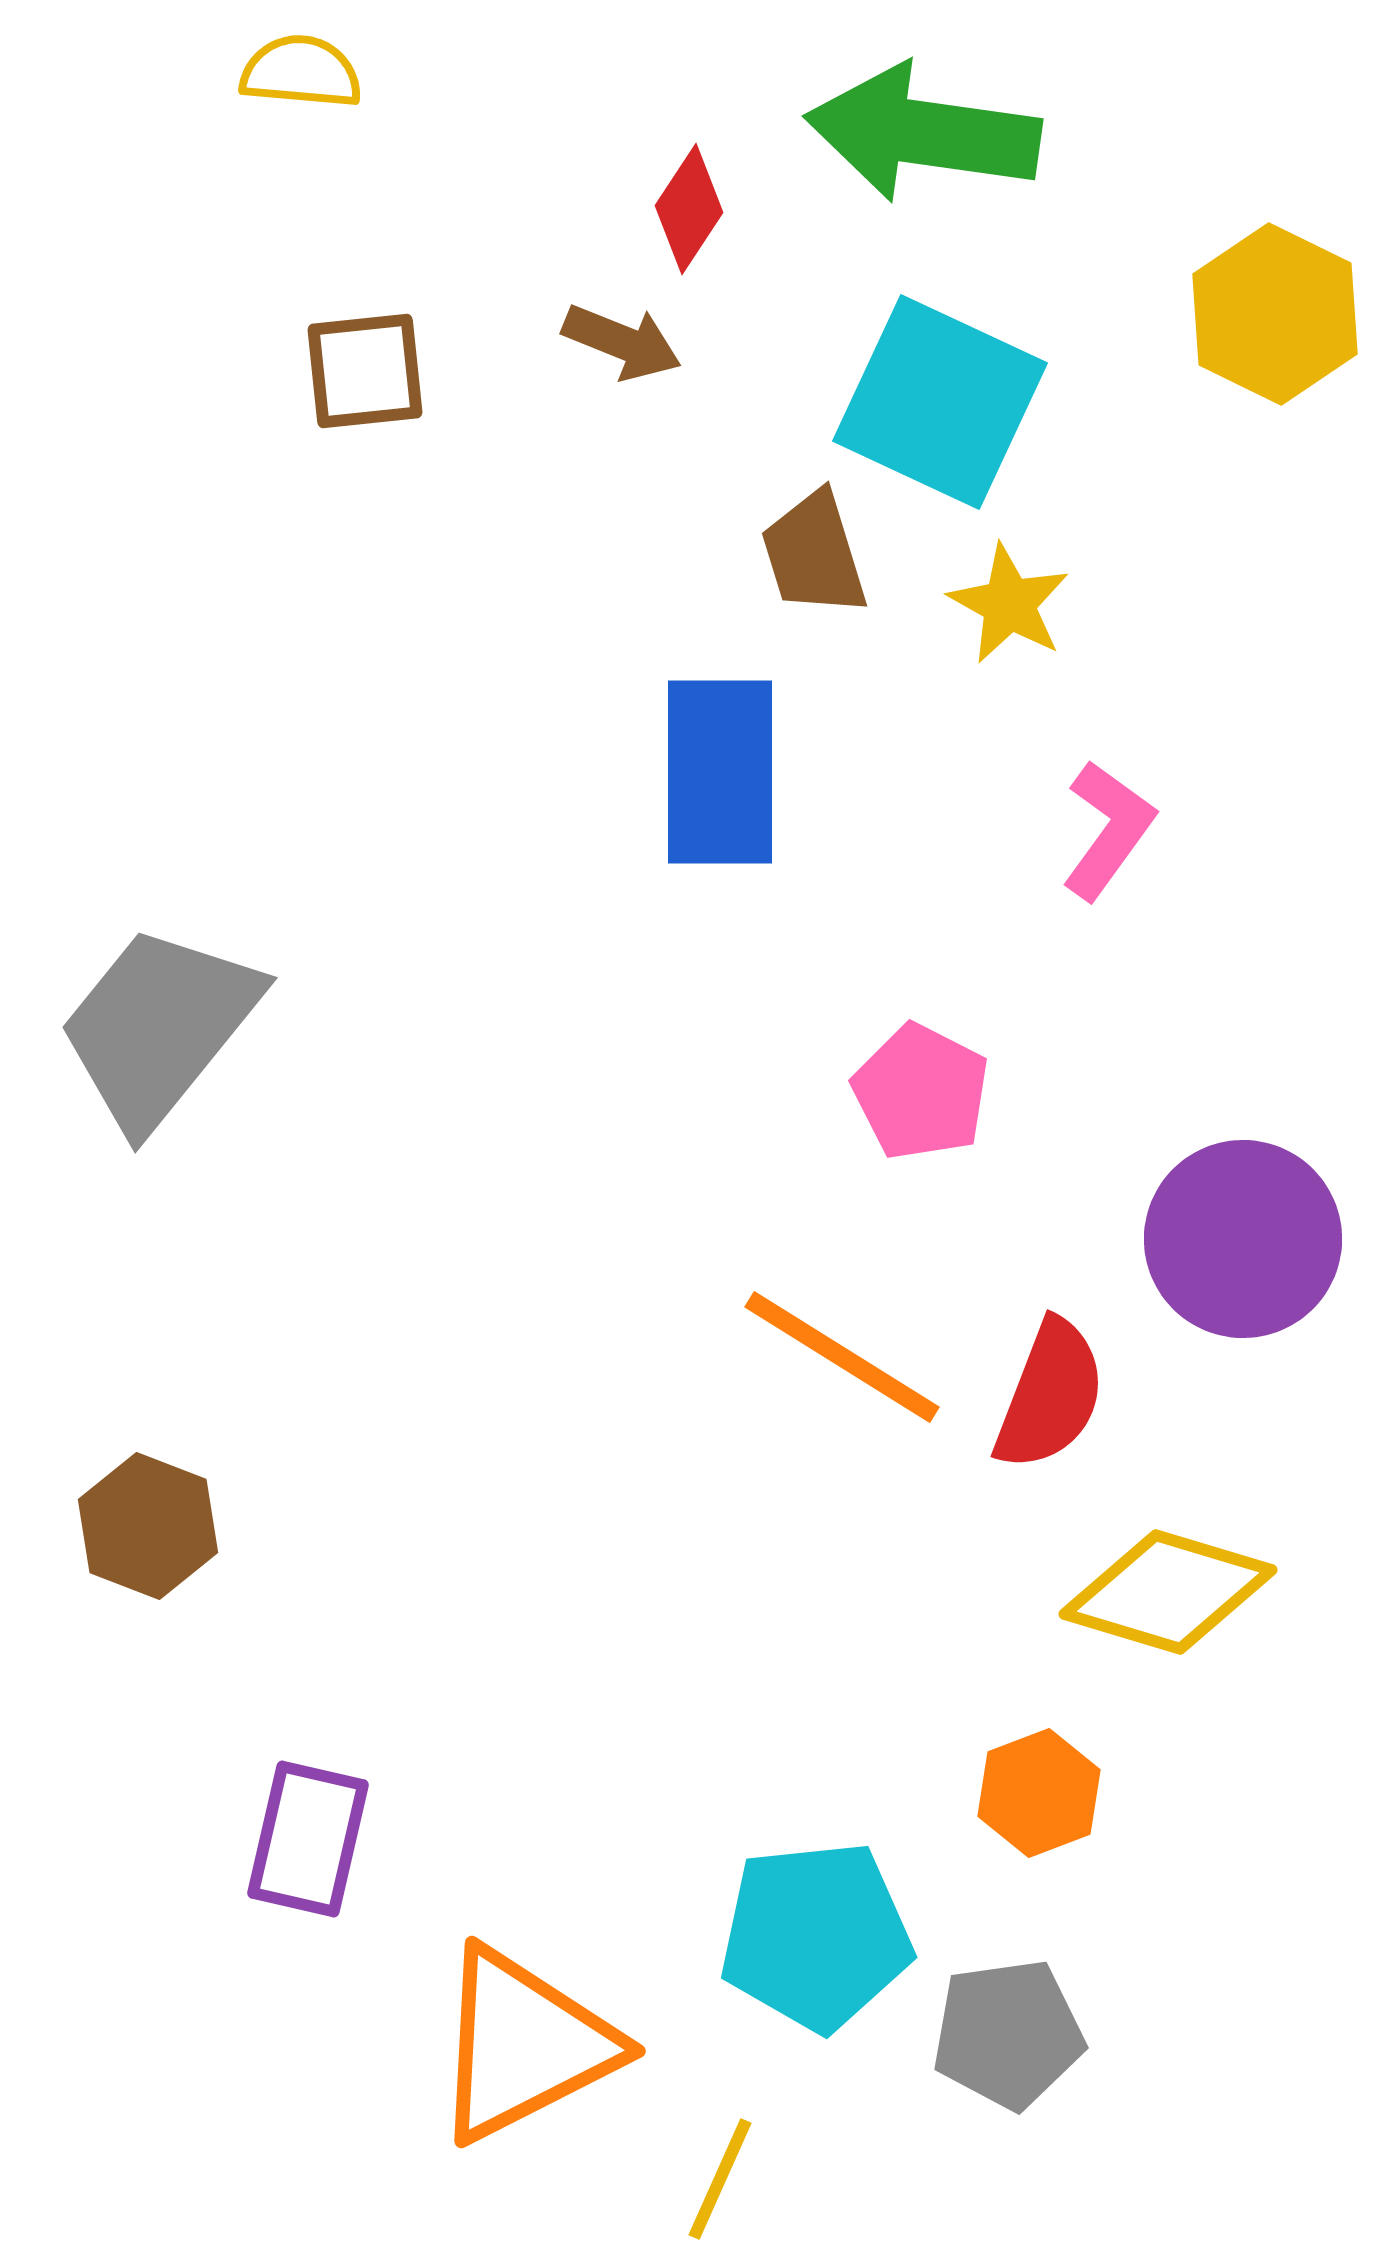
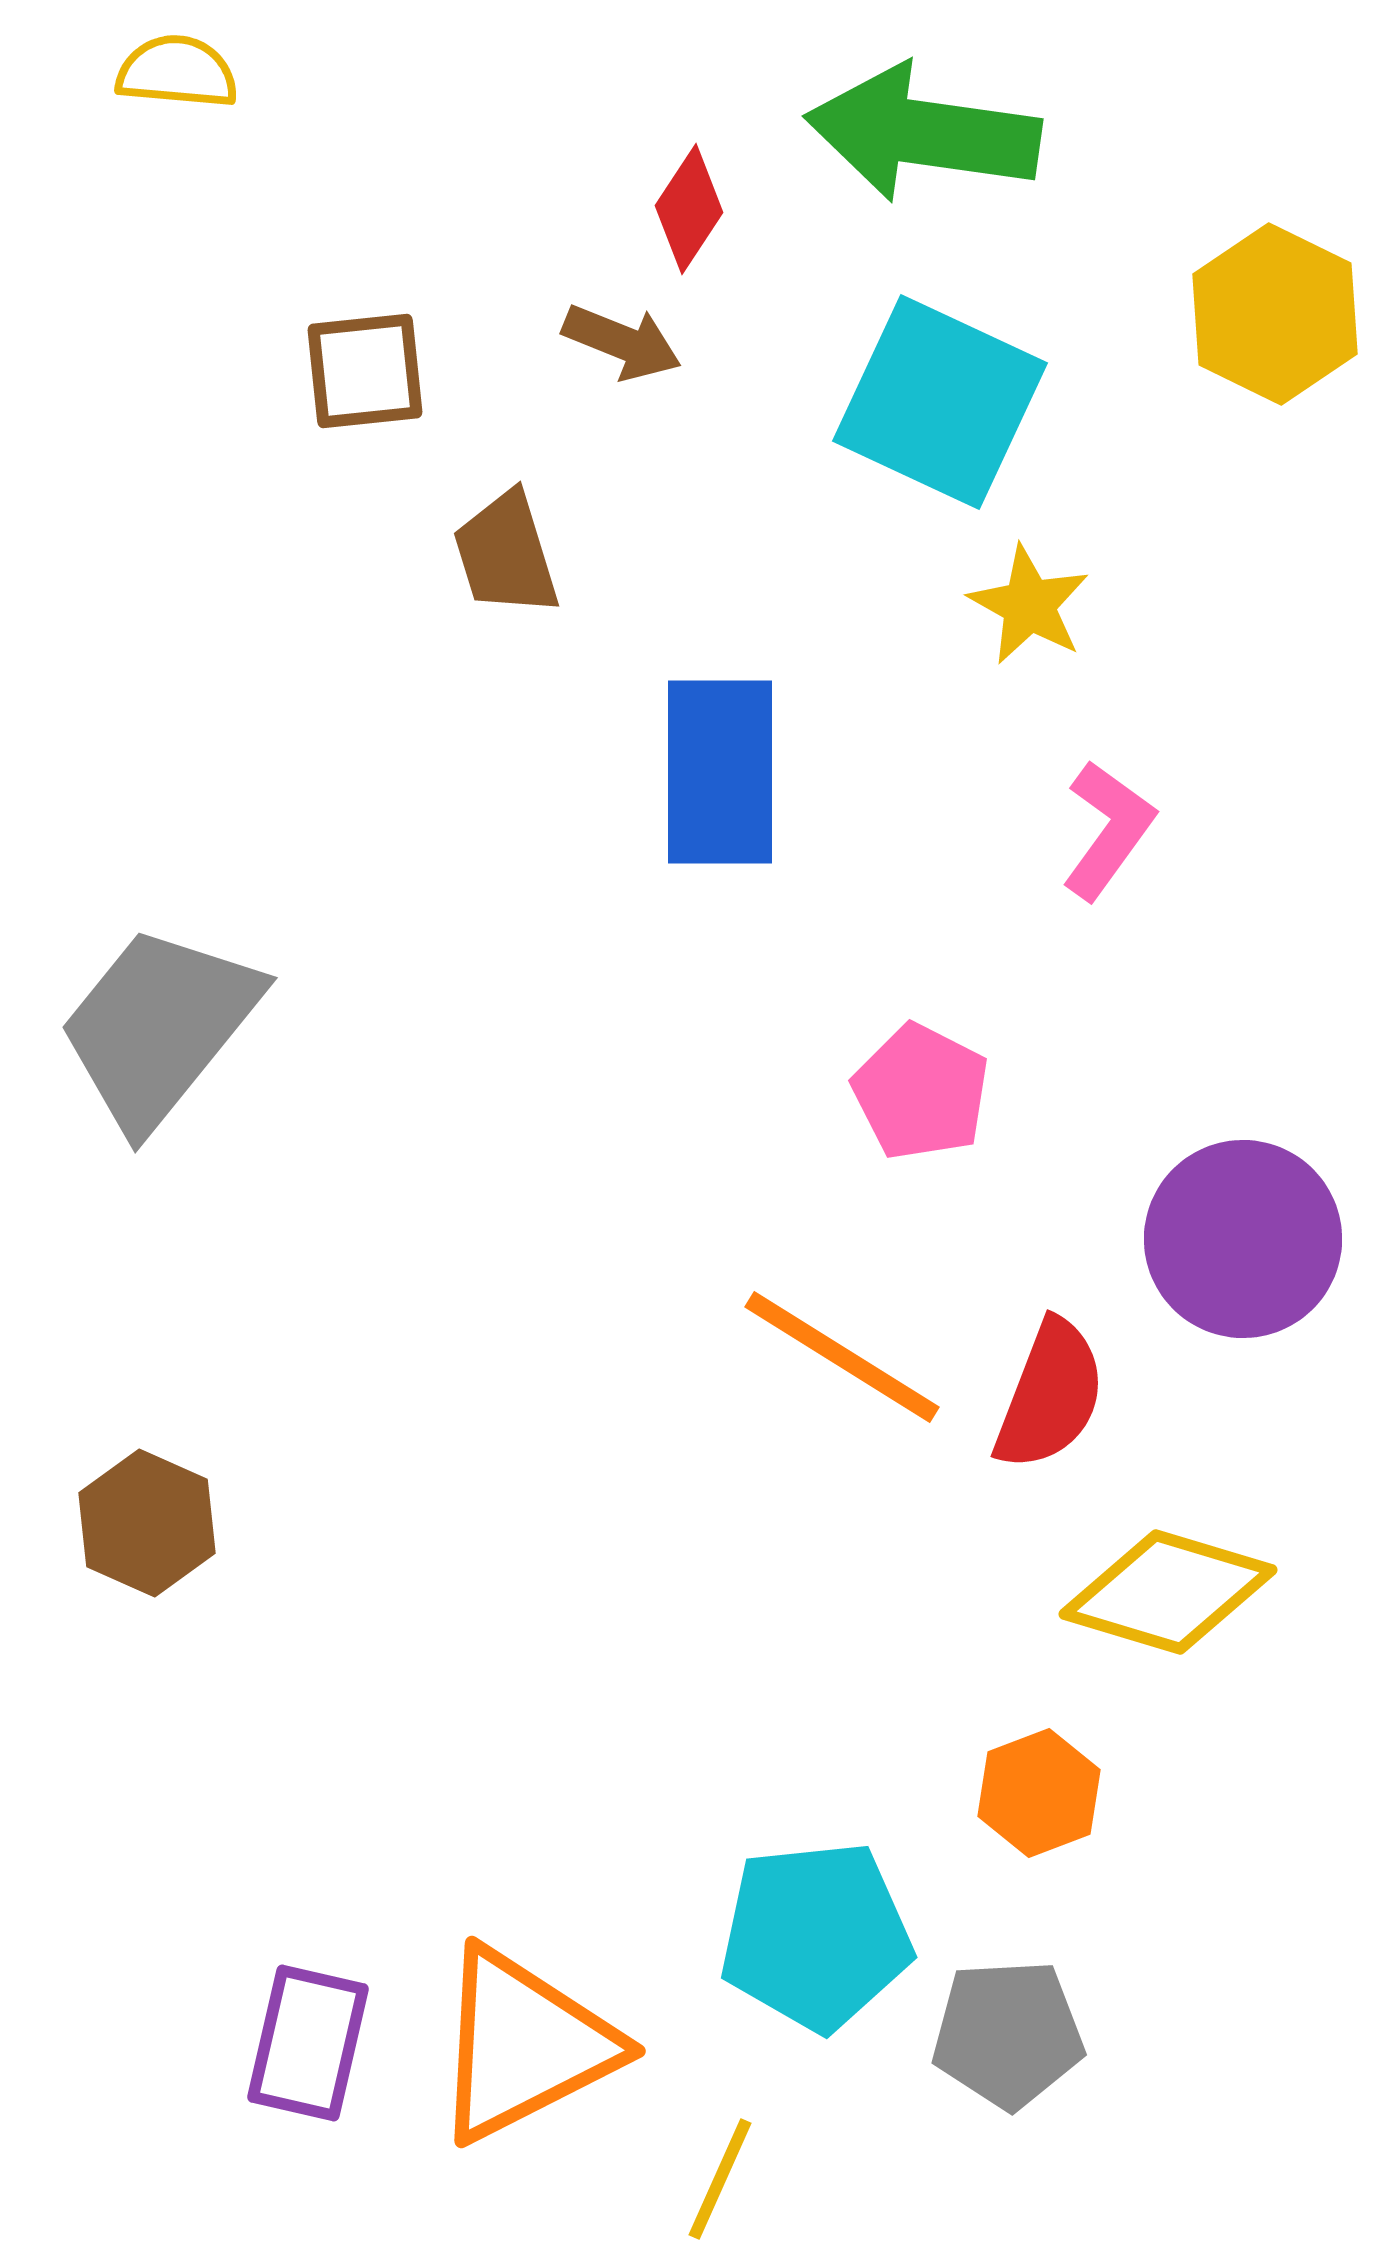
yellow semicircle: moved 124 px left
brown trapezoid: moved 308 px left
yellow star: moved 20 px right, 1 px down
brown hexagon: moved 1 px left, 3 px up; rotated 3 degrees clockwise
purple rectangle: moved 204 px down
gray pentagon: rotated 5 degrees clockwise
